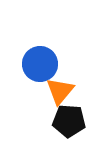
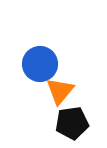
black pentagon: moved 3 px right, 2 px down; rotated 12 degrees counterclockwise
